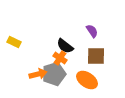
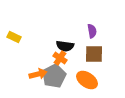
purple semicircle: rotated 24 degrees clockwise
yellow rectangle: moved 5 px up
black semicircle: rotated 30 degrees counterclockwise
brown square: moved 2 px left, 2 px up
gray pentagon: moved 2 px down; rotated 10 degrees counterclockwise
